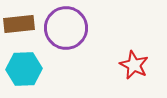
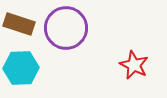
brown rectangle: rotated 24 degrees clockwise
cyan hexagon: moved 3 px left, 1 px up
